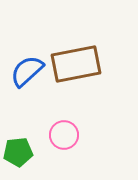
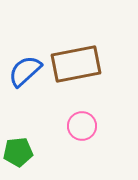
blue semicircle: moved 2 px left
pink circle: moved 18 px right, 9 px up
